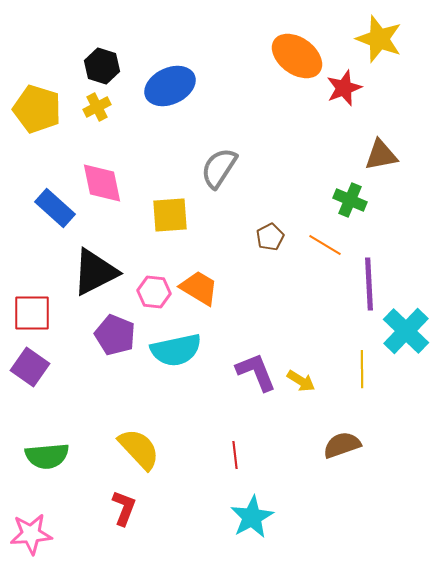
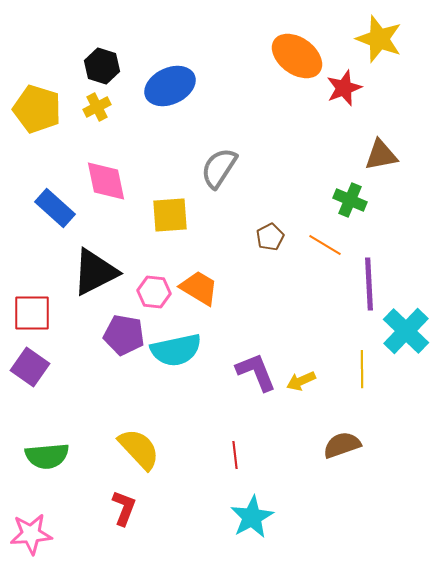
pink diamond: moved 4 px right, 2 px up
purple pentagon: moved 9 px right; rotated 12 degrees counterclockwise
yellow arrow: rotated 124 degrees clockwise
